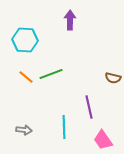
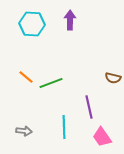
cyan hexagon: moved 7 px right, 16 px up
green line: moved 9 px down
gray arrow: moved 1 px down
pink trapezoid: moved 1 px left, 3 px up
